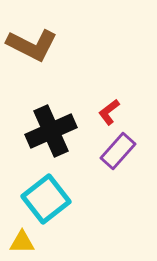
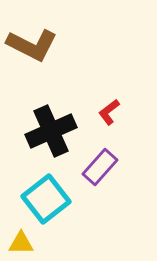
purple rectangle: moved 18 px left, 16 px down
yellow triangle: moved 1 px left, 1 px down
